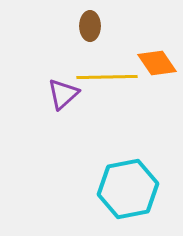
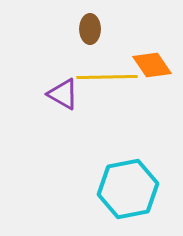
brown ellipse: moved 3 px down
orange diamond: moved 5 px left, 2 px down
purple triangle: rotated 48 degrees counterclockwise
